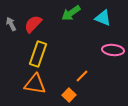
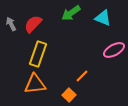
pink ellipse: moved 1 px right; rotated 35 degrees counterclockwise
orange triangle: rotated 15 degrees counterclockwise
